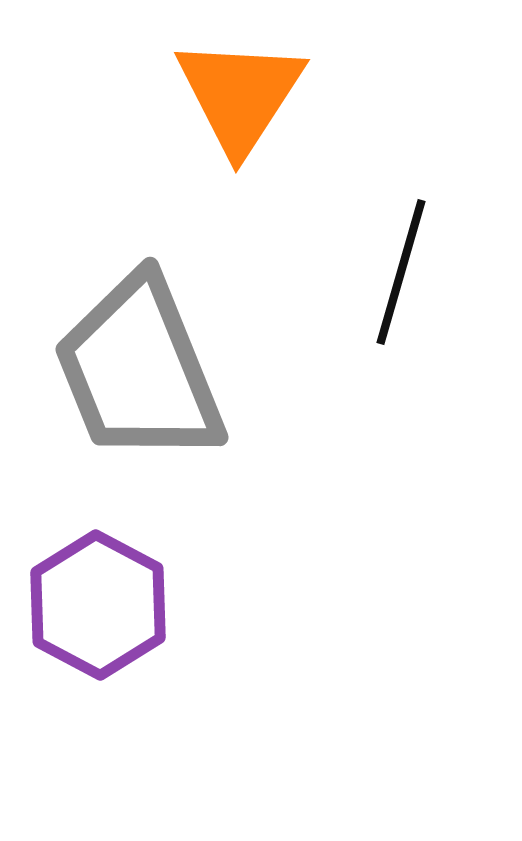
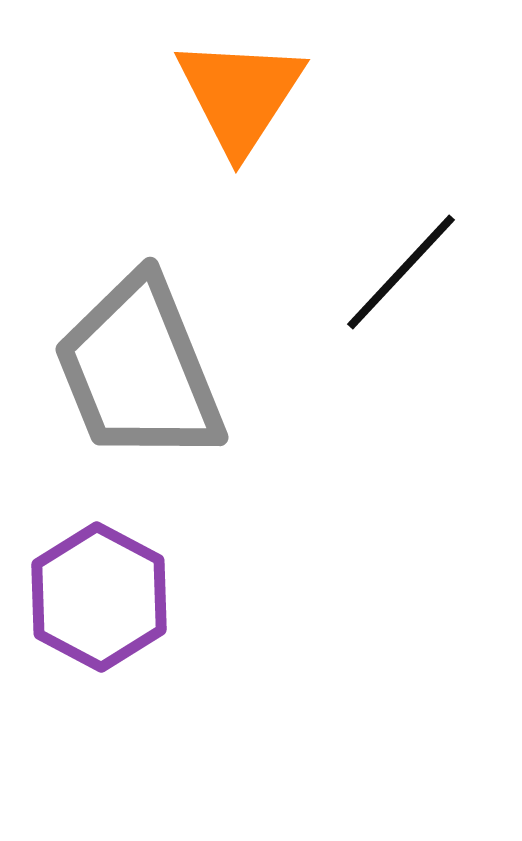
black line: rotated 27 degrees clockwise
purple hexagon: moved 1 px right, 8 px up
